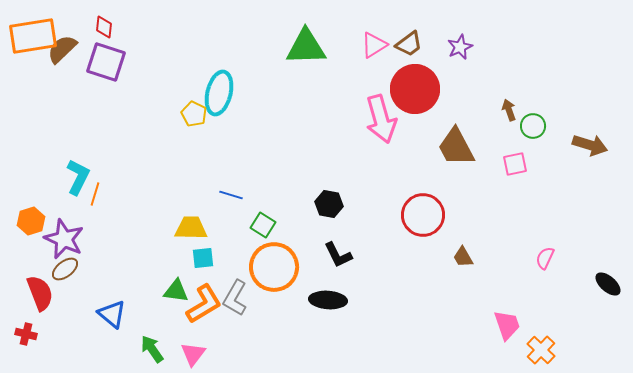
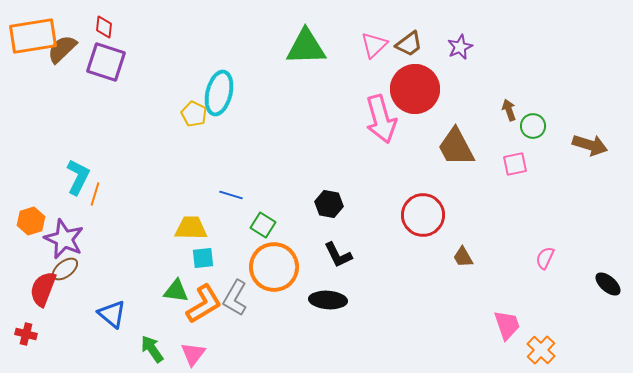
pink triangle at (374, 45): rotated 12 degrees counterclockwise
red semicircle at (40, 293): moved 3 px right, 4 px up; rotated 138 degrees counterclockwise
